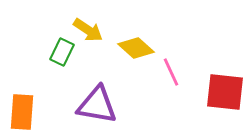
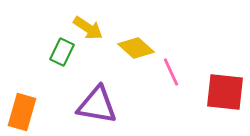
yellow arrow: moved 2 px up
orange rectangle: rotated 12 degrees clockwise
